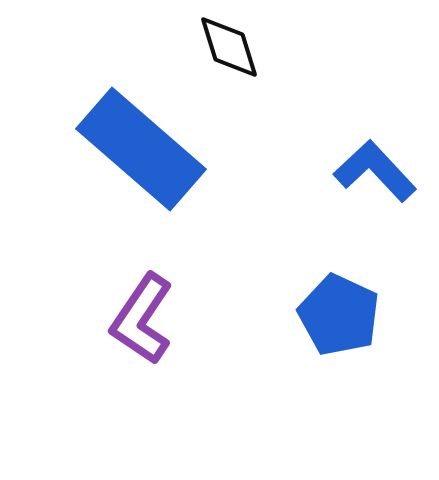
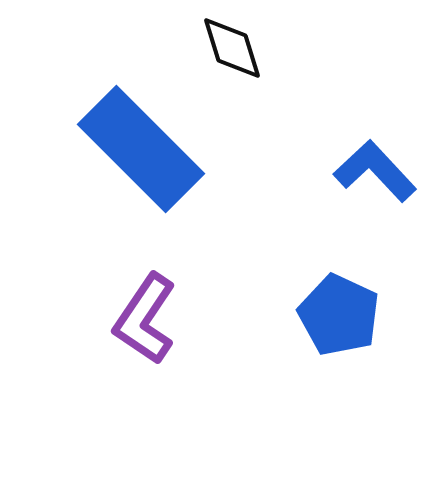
black diamond: moved 3 px right, 1 px down
blue rectangle: rotated 4 degrees clockwise
purple L-shape: moved 3 px right
